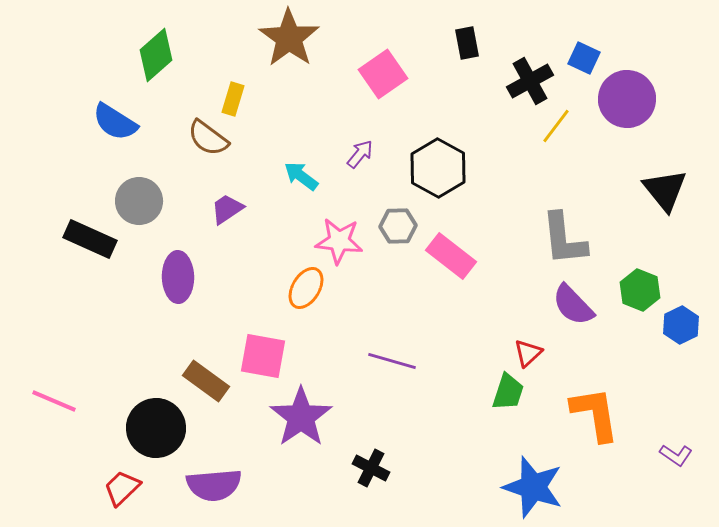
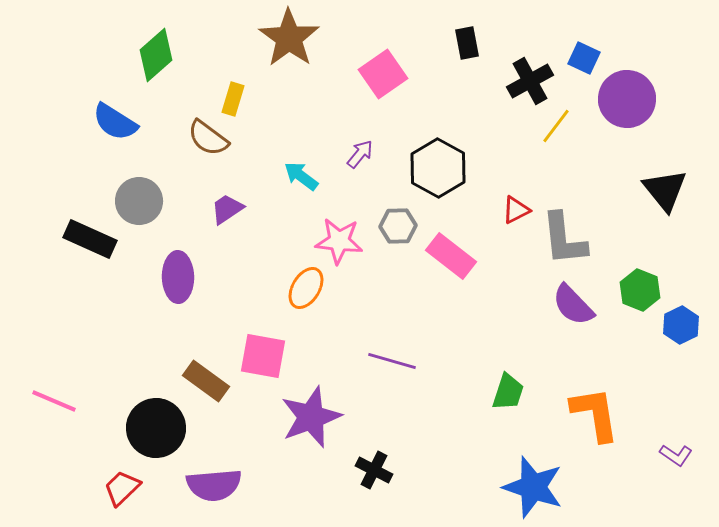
red triangle at (528, 353): moved 12 px left, 143 px up; rotated 16 degrees clockwise
purple star at (301, 417): moved 10 px right; rotated 14 degrees clockwise
black cross at (371, 468): moved 3 px right, 2 px down
